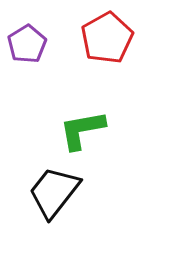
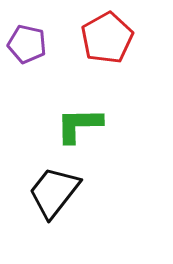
purple pentagon: rotated 27 degrees counterclockwise
green L-shape: moved 3 px left, 5 px up; rotated 9 degrees clockwise
